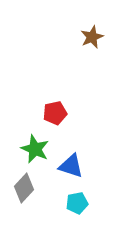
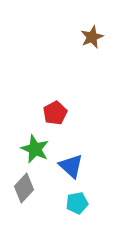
red pentagon: rotated 15 degrees counterclockwise
blue triangle: rotated 24 degrees clockwise
